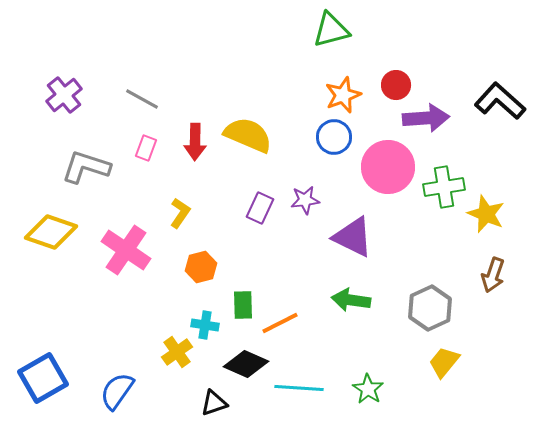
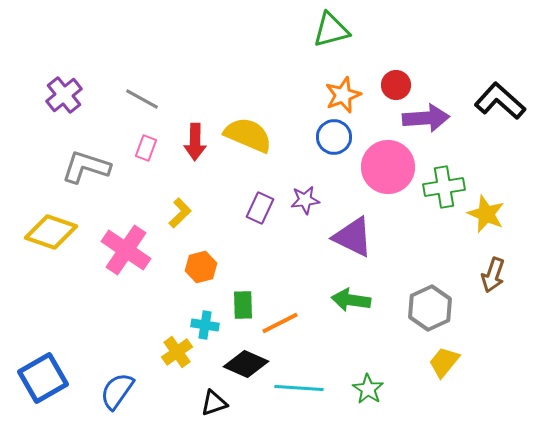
yellow L-shape: rotated 12 degrees clockwise
